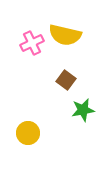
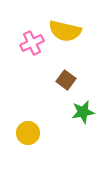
yellow semicircle: moved 4 px up
green star: moved 2 px down
